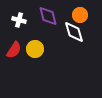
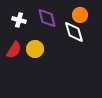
purple diamond: moved 1 px left, 2 px down
